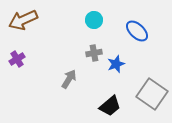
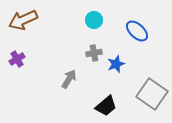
black trapezoid: moved 4 px left
